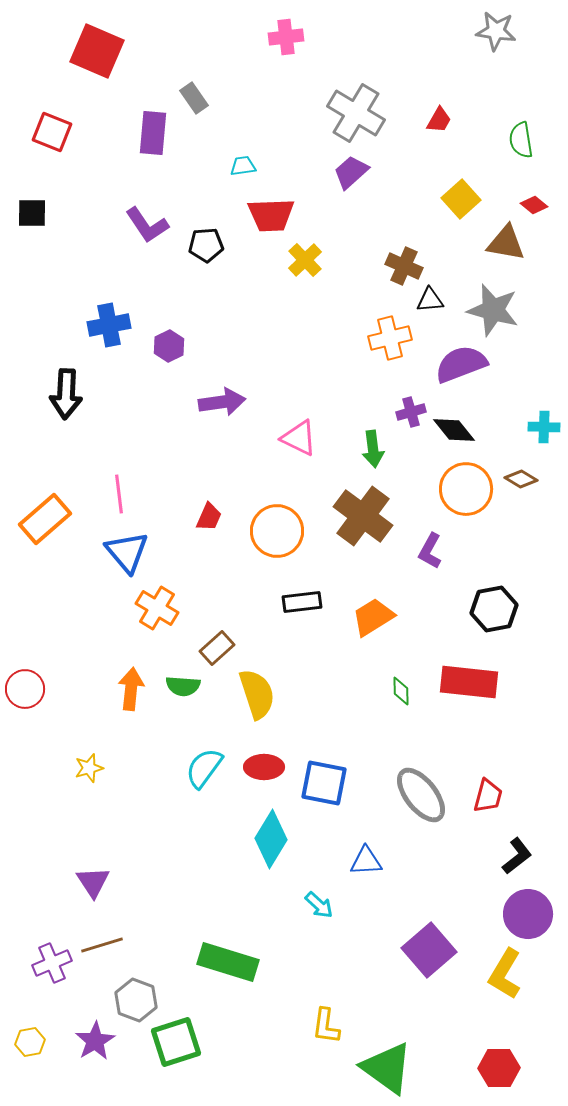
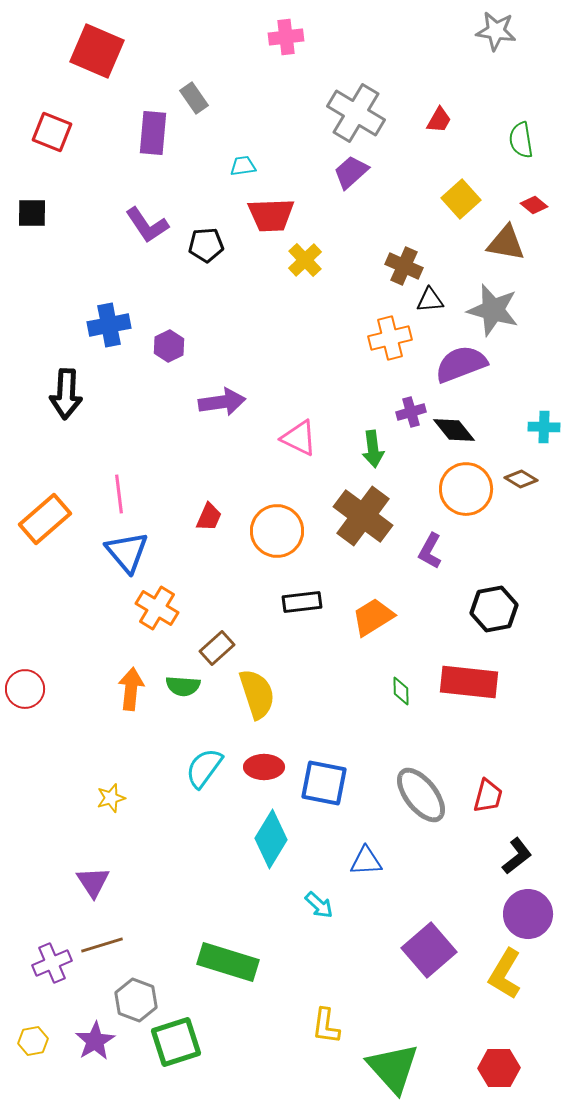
yellow star at (89, 768): moved 22 px right, 30 px down
yellow hexagon at (30, 1042): moved 3 px right, 1 px up
green triangle at (387, 1068): moved 6 px right; rotated 12 degrees clockwise
